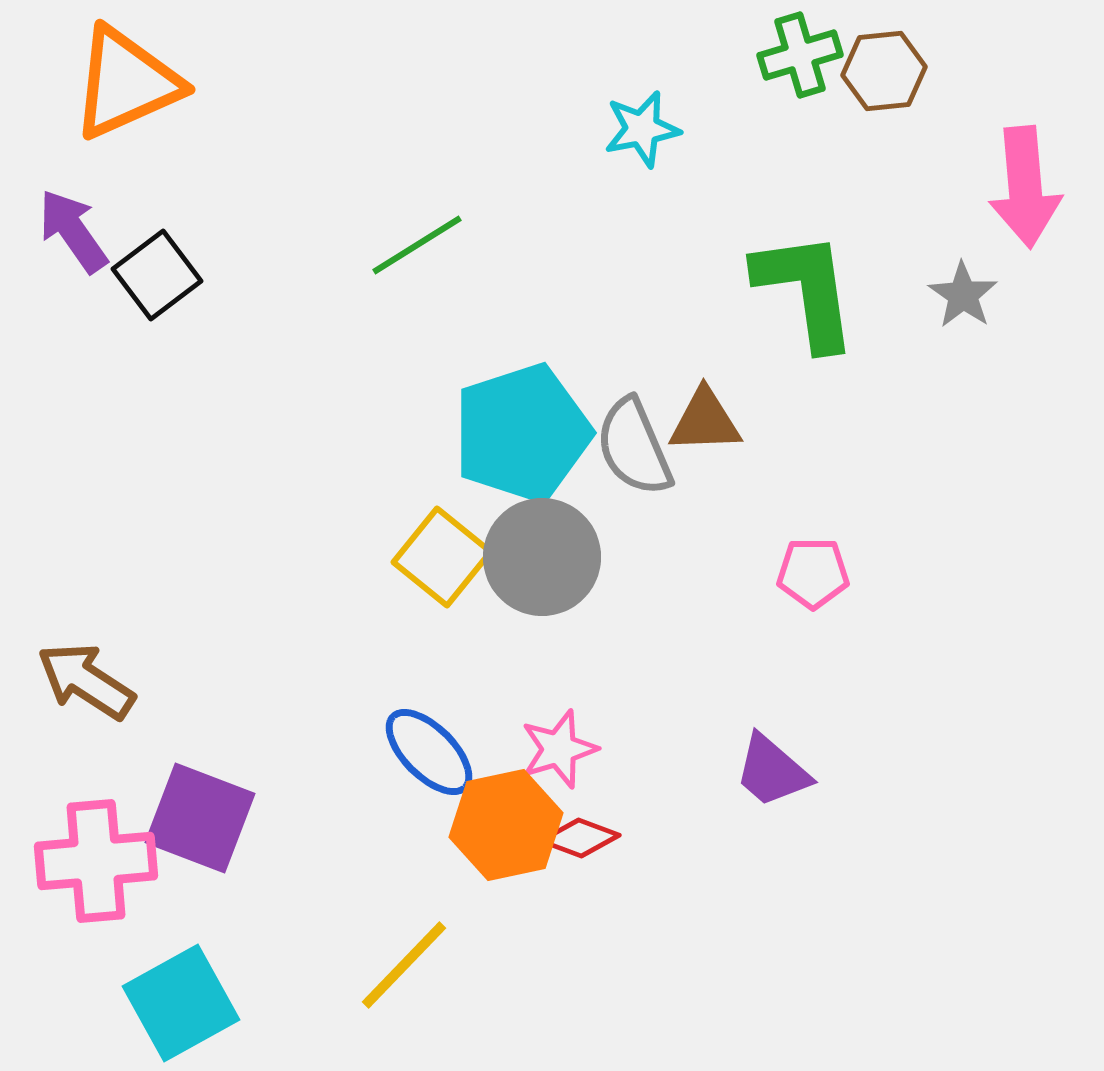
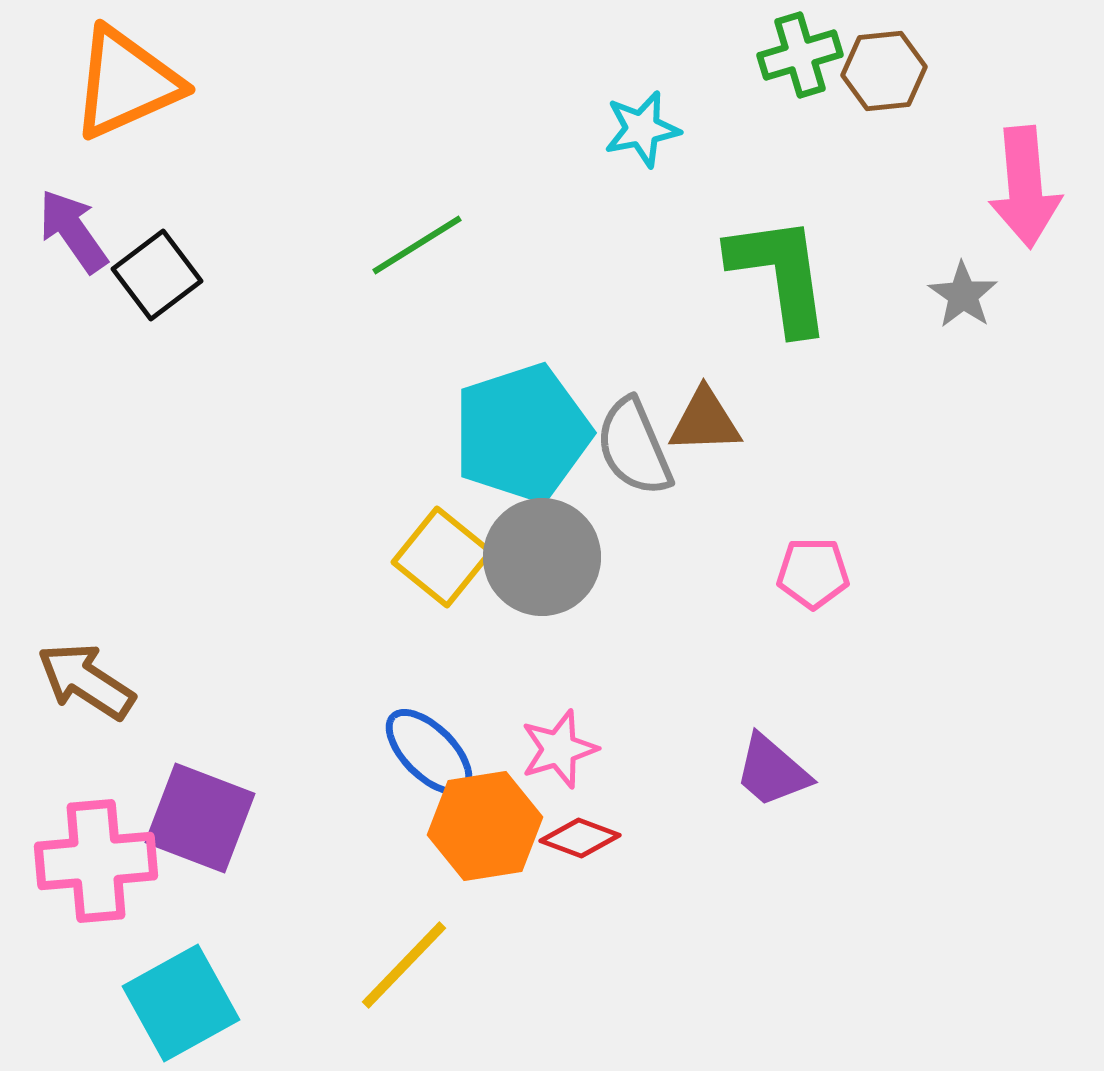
green L-shape: moved 26 px left, 16 px up
orange hexagon: moved 21 px left, 1 px down; rotated 3 degrees clockwise
